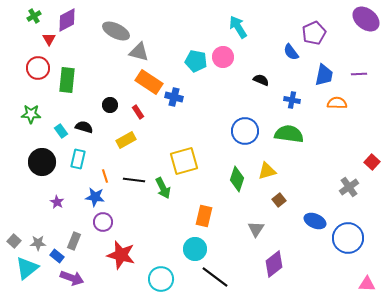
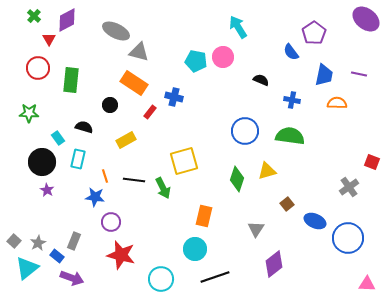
green cross at (34, 16): rotated 16 degrees counterclockwise
purple pentagon at (314, 33): rotated 10 degrees counterclockwise
purple line at (359, 74): rotated 14 degrees clockwise
green rectangle at (67, 80): moved 4 px right
orange rectangle at (149, 82): moved 15 px left, 1 px down
red rectangle at (138, 112): moved 12 px right; rotated 72 degrees clockwise
green star at (31, 114): moved 2 px left, 1 px up
cyan rectangle at (61, 131): moved 3 px left, 7 px down
green semicircle at (289, 134): moved 1 px right, 2 px down
red square at (372, 162): rotated 21 degrees counterclockwise
brown square at (279, 200): moved 8 px right, 4 px down
purple star at (57, 202): moved 10 px left, 12 px up
purple circle at (103, 222): moved 8 px right
gray star at (38, 243): rotated 28 degrees counterclockwise
black line at (215, 277): rotated 56 degrees counterclockwise
